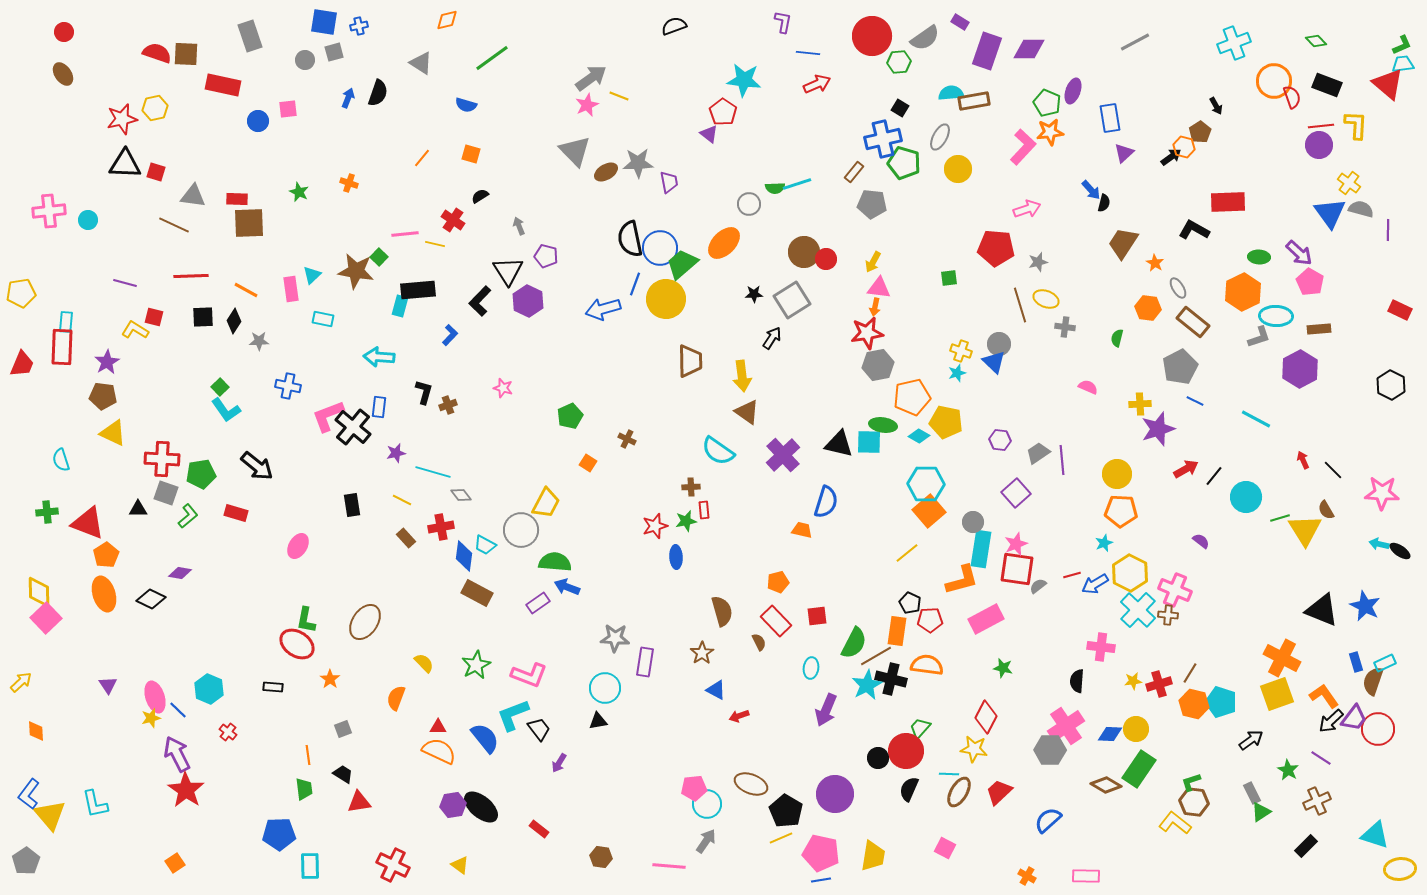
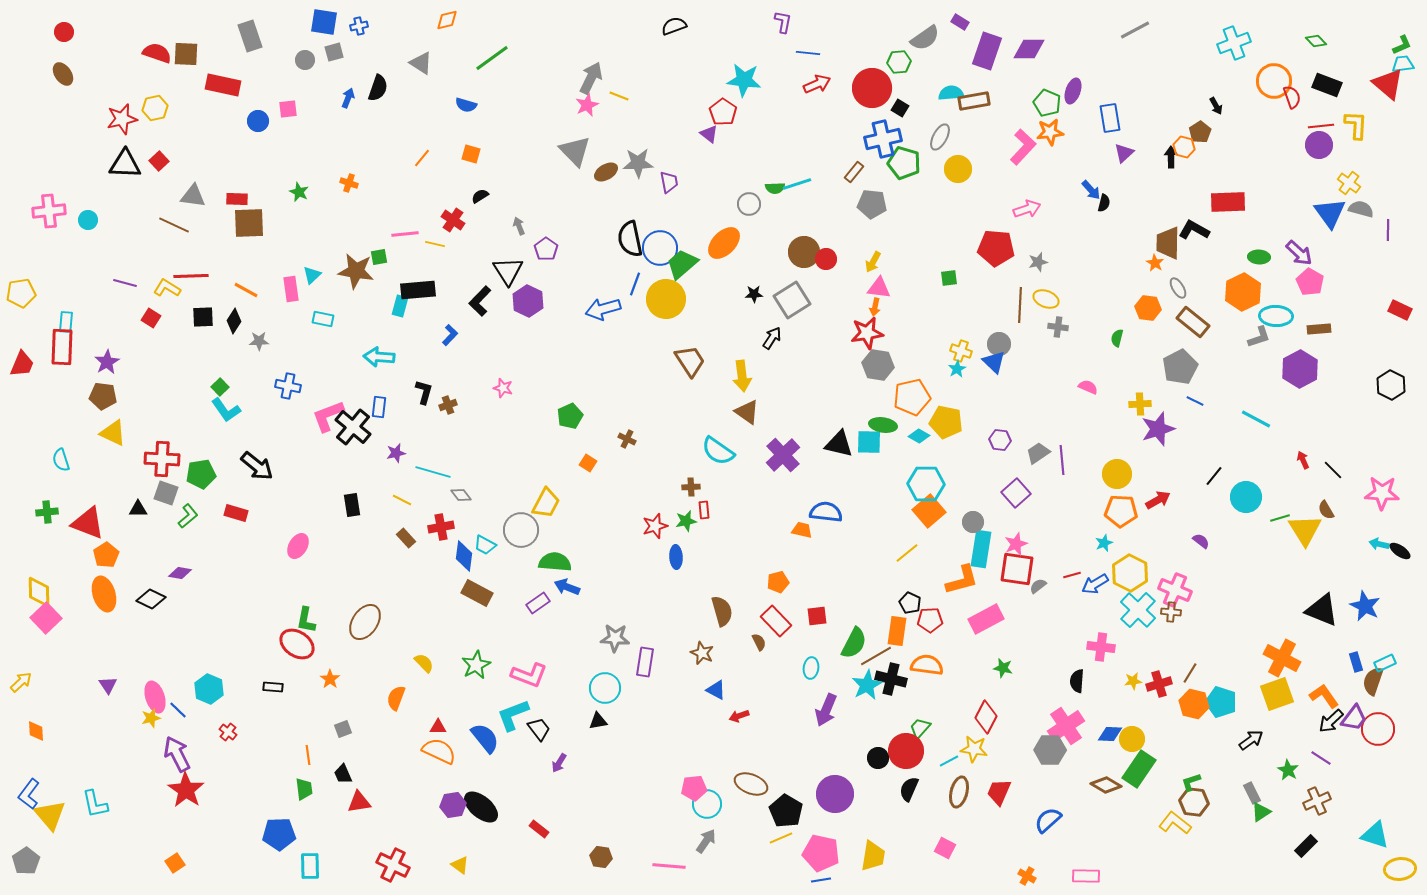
red circle at (872, 36): moved 52 px down
gray line at (1135, 42): moved 12 px up
gray arrow at (591, 78): rotated 28 degrees counterclockwise
black semicircle at (378, 93): moved 5 px up
black arrow at (1171, 157): rotated 55 degrees counterclockwise
red square at (156, 172): moved 3 px right, 11 px up; rotated 30 degrees clockwise
brown trapezoid at (1123, 243): moved 45 px right; rotated 32 degrees counterclockwise
purple pentagon at (546, 256): moved 7 px up; rotated 20 degrees clockwise
green square at (379, 257): rotated 36 degrees clockwise
brown line at (1020, 305): rotated 20 degrees clockwise
red square at (154, 317): moved 3 px left, 1 px down; rotated 18 degrees clockwise
gray cross at (1065, 327): moved 7 px left
yellow L-shape at (135, 330): moved 32 px right, 42 px up
brown trapezoid at (690, 361): rotated 32 degrees counterclockwise
gray hexagon at (878, 365): rotated 20 degrees clockwise
cyan star at (957, 373): moved 4 px up; rotated 12 degrees counterclockwise
red arrow at (1186, 469): moved 28 px left, 31 px down
blue semicircle at (826, 502): moved 10 px down; rotated 100 degrees counterclockwise
brown cross at (1168, 615): moved 3 px right, 3 px up
brown star at (702, 653): rotated 15 degrees counterclockwise
yellow circle at (1136, 729): moved 4 px left, 10 px down
black trapezoid at (343, 774): rotated 145 degrees counterclockwise
cyan line at (949, 774): moved 13 px up; rotated 30 degrees counterclockwise
brown ellipse at (959, 792): rotated 16 degrees counterclockwise
red trapezoid at (999, 792): rotated 24 degrees counterclockwise
